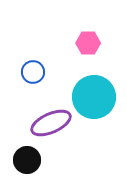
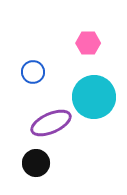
black circle: moved 9 px right, 3 px down
